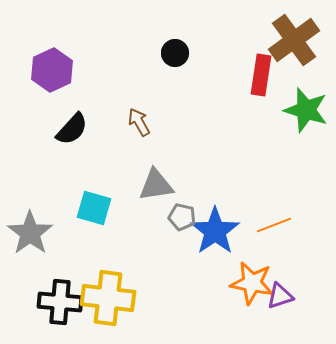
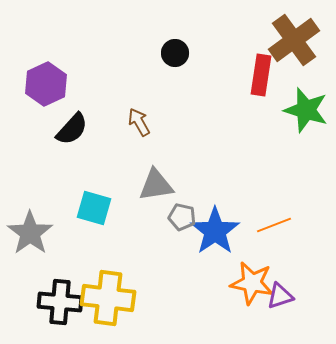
purple hexagon: moved 6 px left, 14 px down
